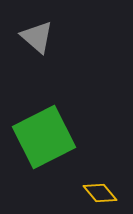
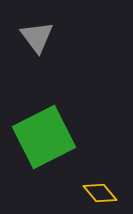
gray triangle: rotated 12 degrees clockwise
